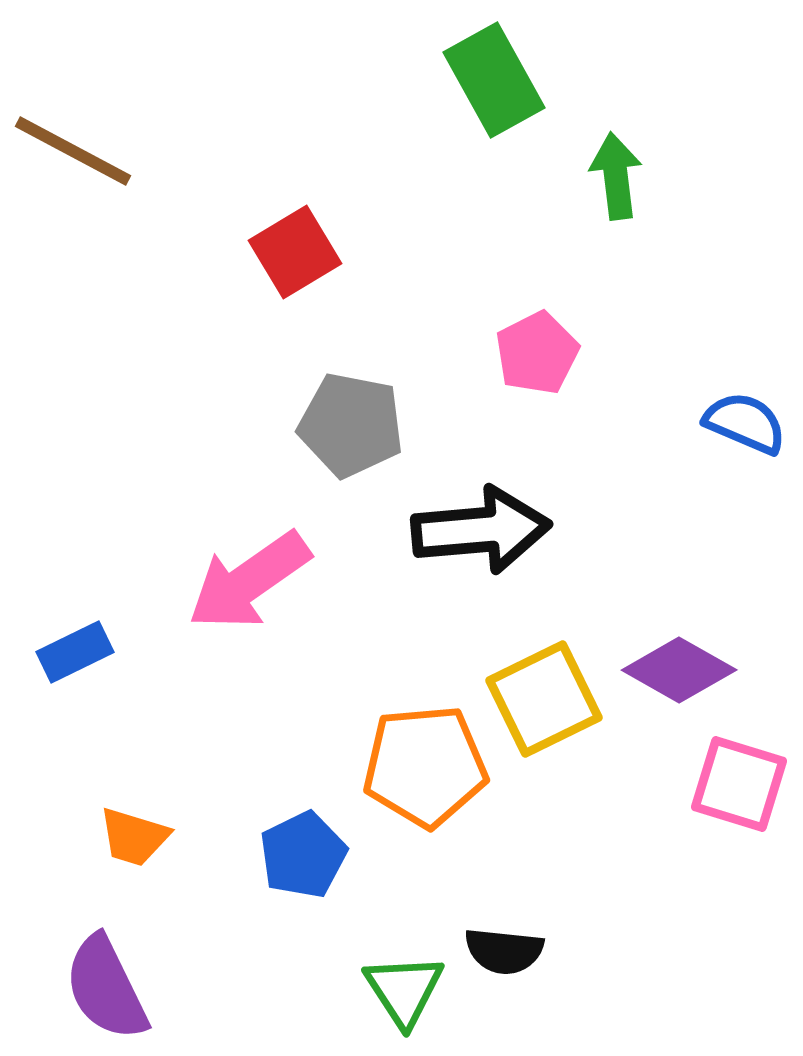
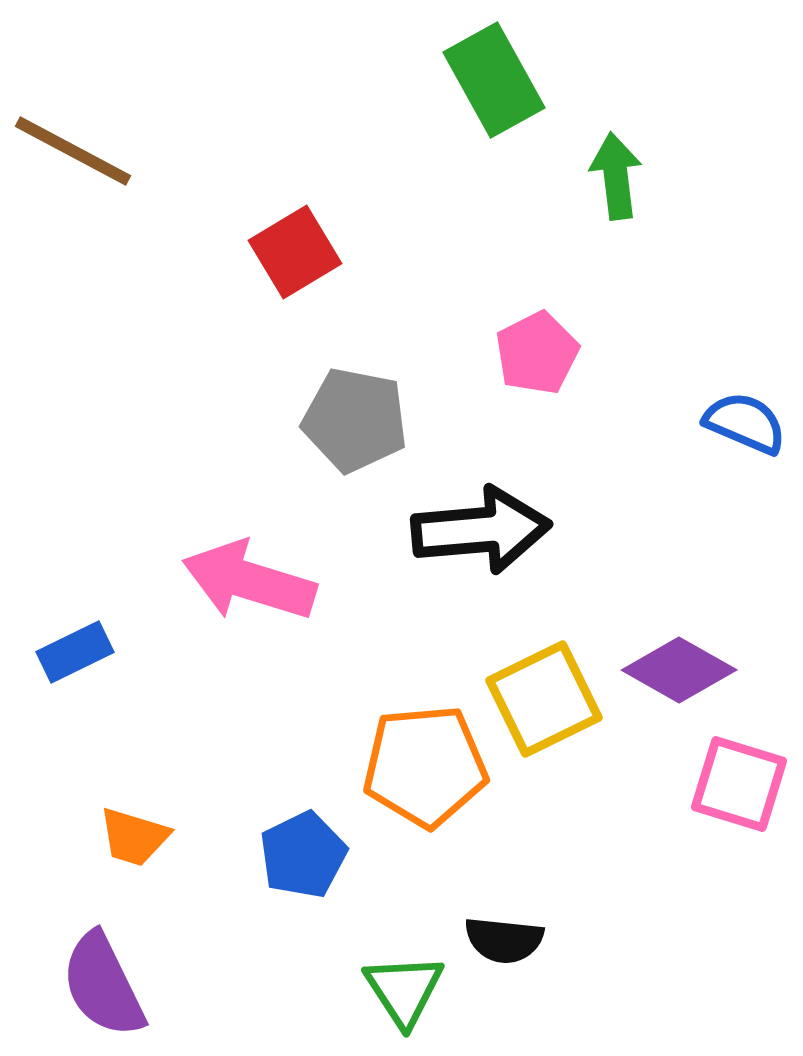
gray pentagon: moved 4 px right, 5 px up
pink arrow: rotated 52 degrees clockwise
black semicircle: moved 11 px up
purple semicircle: moved 3 px left, 3 px up
